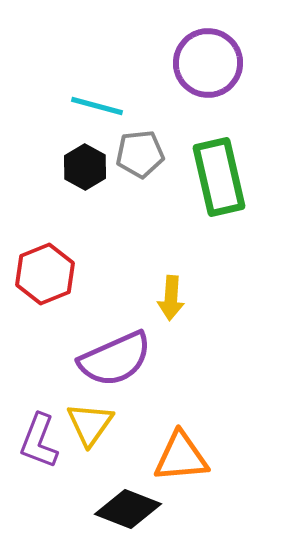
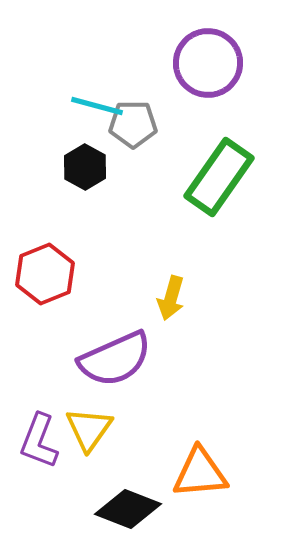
gray pentagon: moved 7 px left, 30 px up; rotated 6 degrees clockwise
green rectangle: rotated 48 degrees clockwise
yellow arrow: rotated 12 degrees clockwise
yellow triangle: moved 1 px left, 5 px down
orange triangle: moved 19 px right, 16 px down
